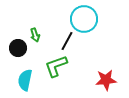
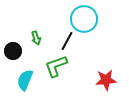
green arrow: moved 1 px right, 3 px down
black circle: moved 5 px left, 3 px down
cyan semicircle: rotated 10 degrees clockwise
